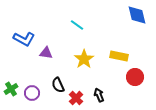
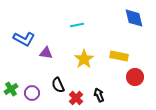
blue diamond: moved 3 px left, 3 px down
cyan line: rotated 48 degrees counterclockwise
